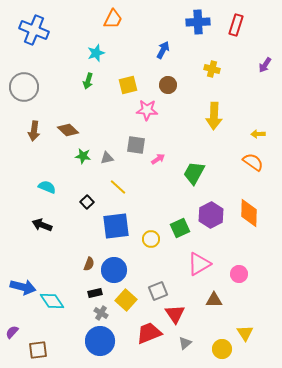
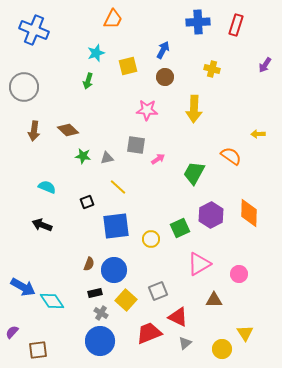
yellow square at (128, 85): moved 19 px up
brown circle at (168, 85): moved 3 px left, 8 px up
yellow arrow at (214, 116): moved 20 px left, 7 px up
orange semicircle at (253, 162): moved 22 px left, 6 px up
black square at (87, 202): rotated 24 degrees clockwise
blue arrow at (23, 287): rotated 15 degrees clockwise
red triangle at (175, 314): moved 3 px right, 3 px down; rotated 30 degrees counterclockwise
